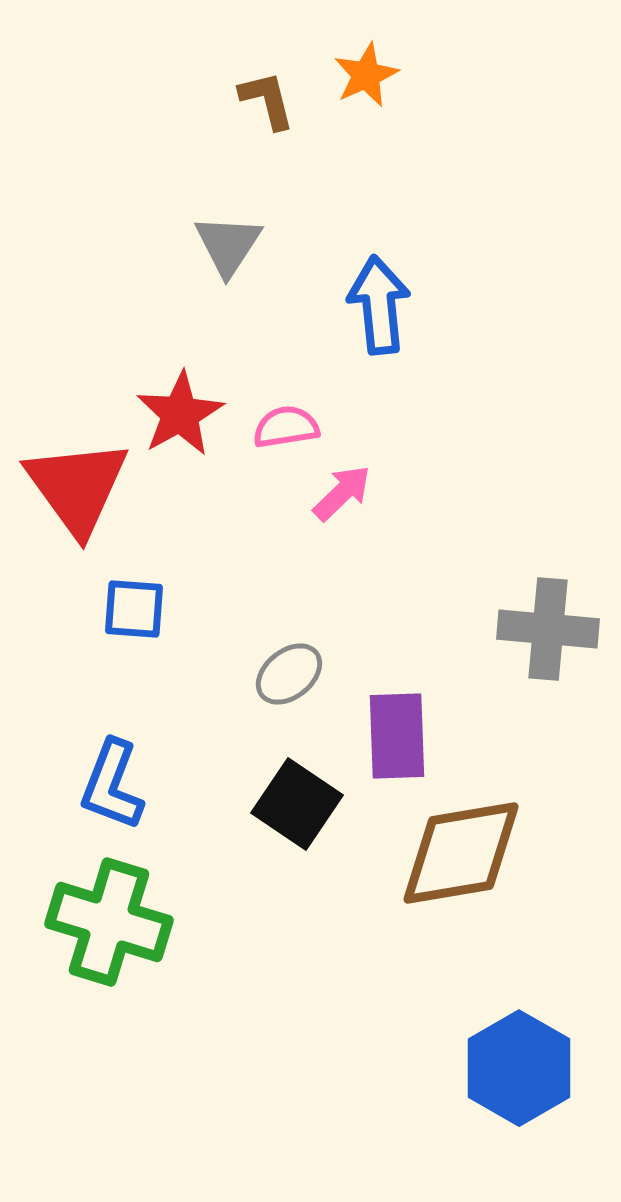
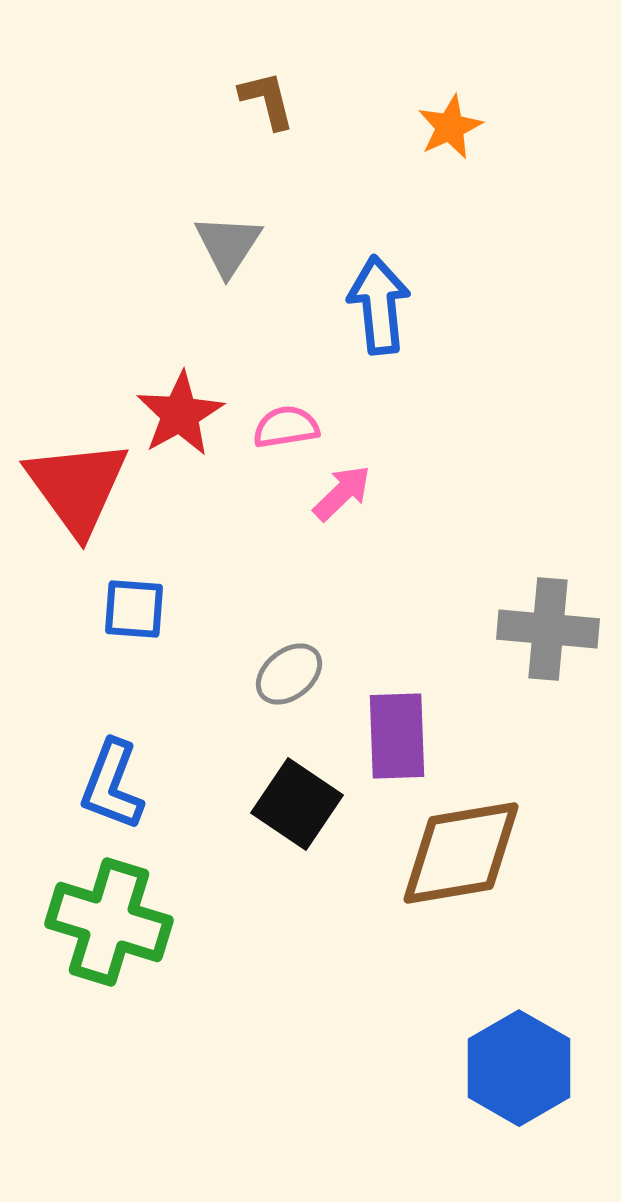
orange star: moved 84 px right, 52 px down
